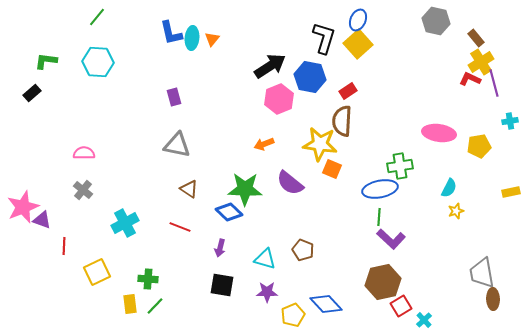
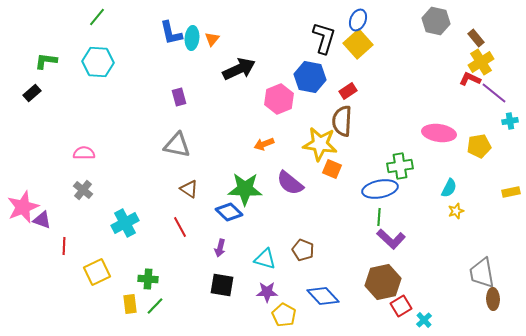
black arrow at (270, 66): moved 31 px left, 3 px down; rotated 8 degrees clockwise
purple line at (494, 83): moved 10 px down; rotated 36 degrees counterclockwise
purple rectangle at (174, 97): moved 5 px right
red line at (180, 227): rotated 40 degrees clockwise
blue diamond at (326, 304): moved 3 px left, 8 px up
yellow pentagon at (293, 315): moved 9 px left; rotated 20 degrees counterclockwise
